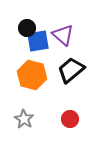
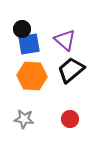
black circle: moved 5 px left, 1 px down
purple triangle: moved 2 px right, 5 px down
blue square: moved 9 px left, 3 px down
orange hexagon: moved 1 px down; rotated 12 degrees counterclockwise
gray star: rotated 24 degrees counterclockwise
